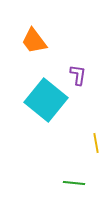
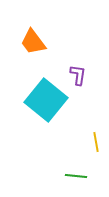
orange trapezoid: moved 1 px left, 1 px down
yellow line: moved 1 px up
green line: moved 2 px right, 7 px up
